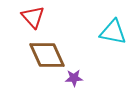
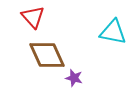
purple star: rotated 18 degrees clockwise
